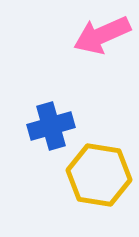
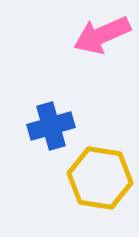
yellow hexagon: moved 1 px right, 3 px down
